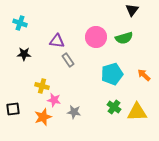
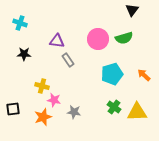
pink circle: moved 2 px right, 2 px down
